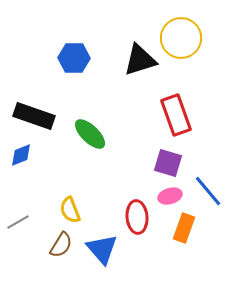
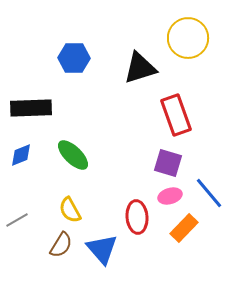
yellow circle: moved 7 px right
black triangle: moved 8 px down
black rectangle: moved 3 px left, 8 px up; rotated 21 degrees counterclockwise
green ellipse: moved 17 px left, 21 px down
blue line: moved 1 px right, 2 px down
yellow semicircle: rotated 8 degrees counterclockwise
gray line: moved 1 px left, 2 px up
orange rectangle: rotated 24 degrees clockwise
